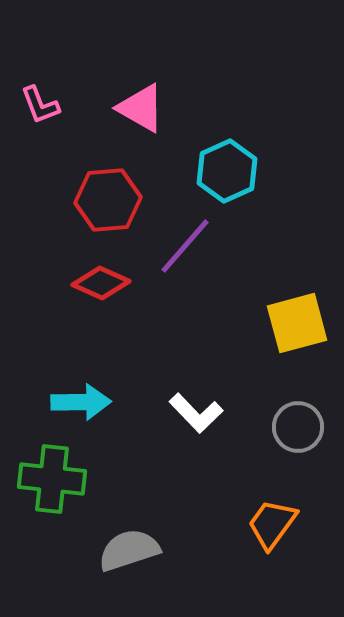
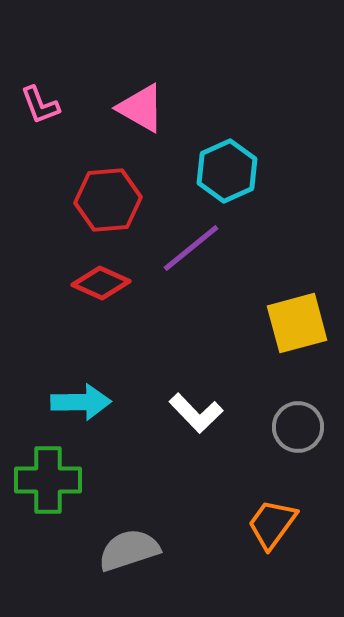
purple line: moved 6 px right, 2 px down; rotated 10 degrees clockwise
green cross: moved 4 px left, 1 px down; rotated 6 degrees counterclockwise
